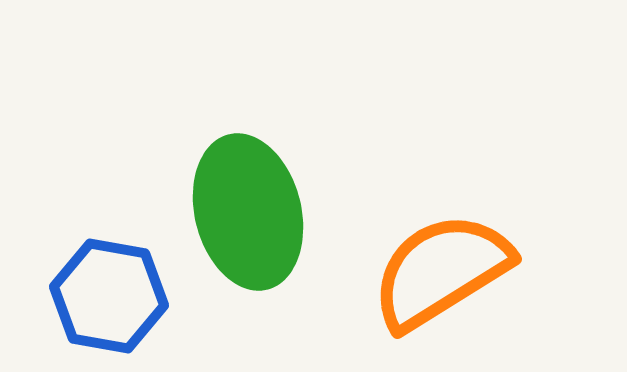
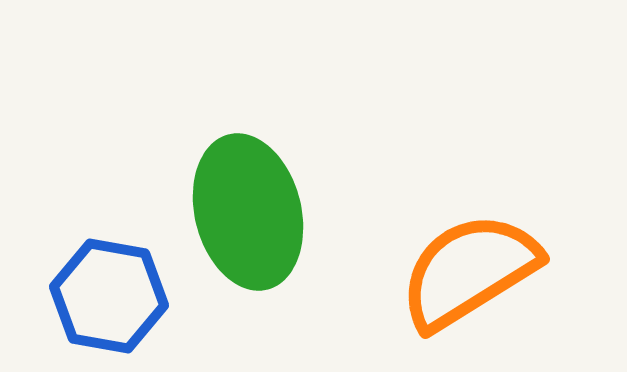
orange semicircle: moved 28 px right
